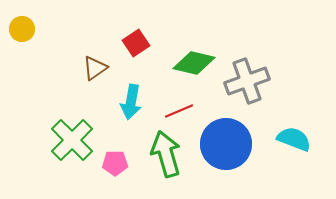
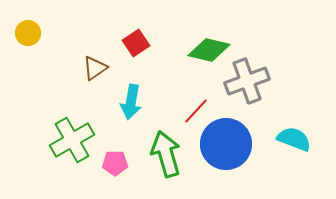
yellow circle: moved 6 px right, 4 px down
green diamond: moved 15 px right, 13 px up
red line: moved 17 px right; rotated 24 degrees counterclockwise
green cross: rotated 15 degrees clockwise
